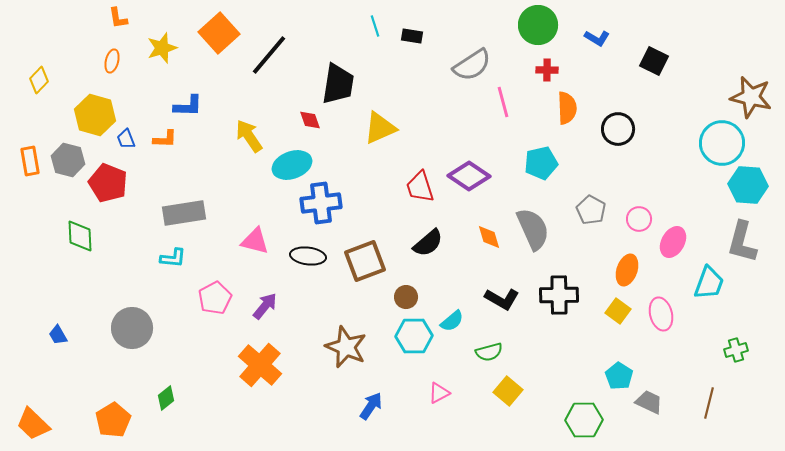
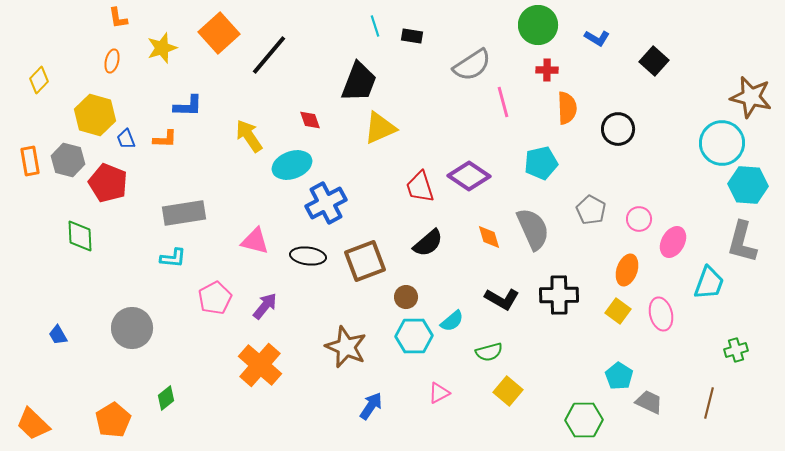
black square at (654, 61): rotated 16 degrees clockwise
black trapezoid at (338, 84): moved 21 px right, 2 px up; rotated 12 degrees clockwise
blue cross at (321, 203): moved 5 px right; rotated 21 degrees counterclockwise
